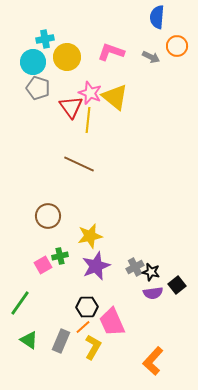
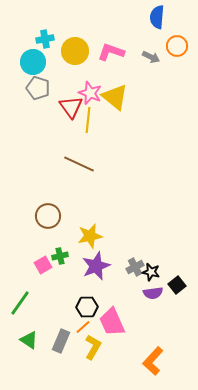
yellow circle: moved 8 px right, 6 px up
